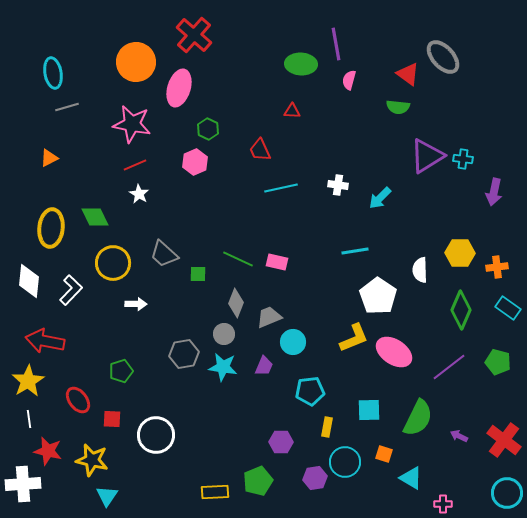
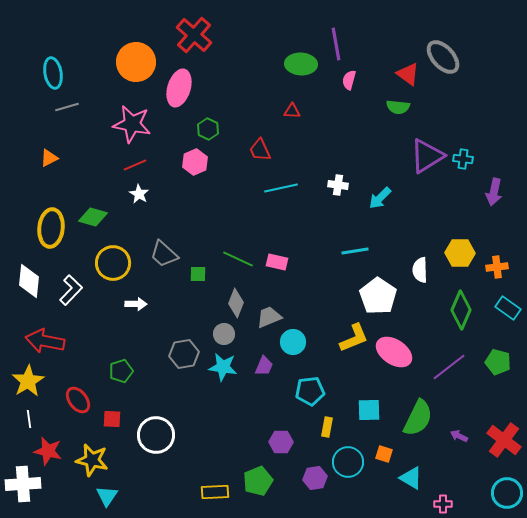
green diamond at (95, 217): moved 2 px left; rotated 48 degrees counterclockwise
cyan circle at (345, 462): moved 3 px right
